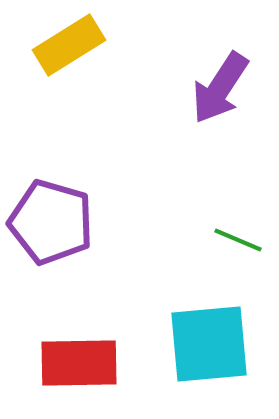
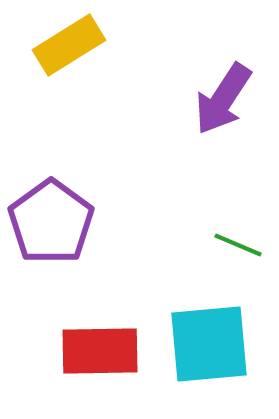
purple arrow: moved 3 px right, 11 px down
purple pentagon: rotated 20 degrees clockwise
green line: moved 5 px down
red rectangle: moved 21 px right, 12 px up
